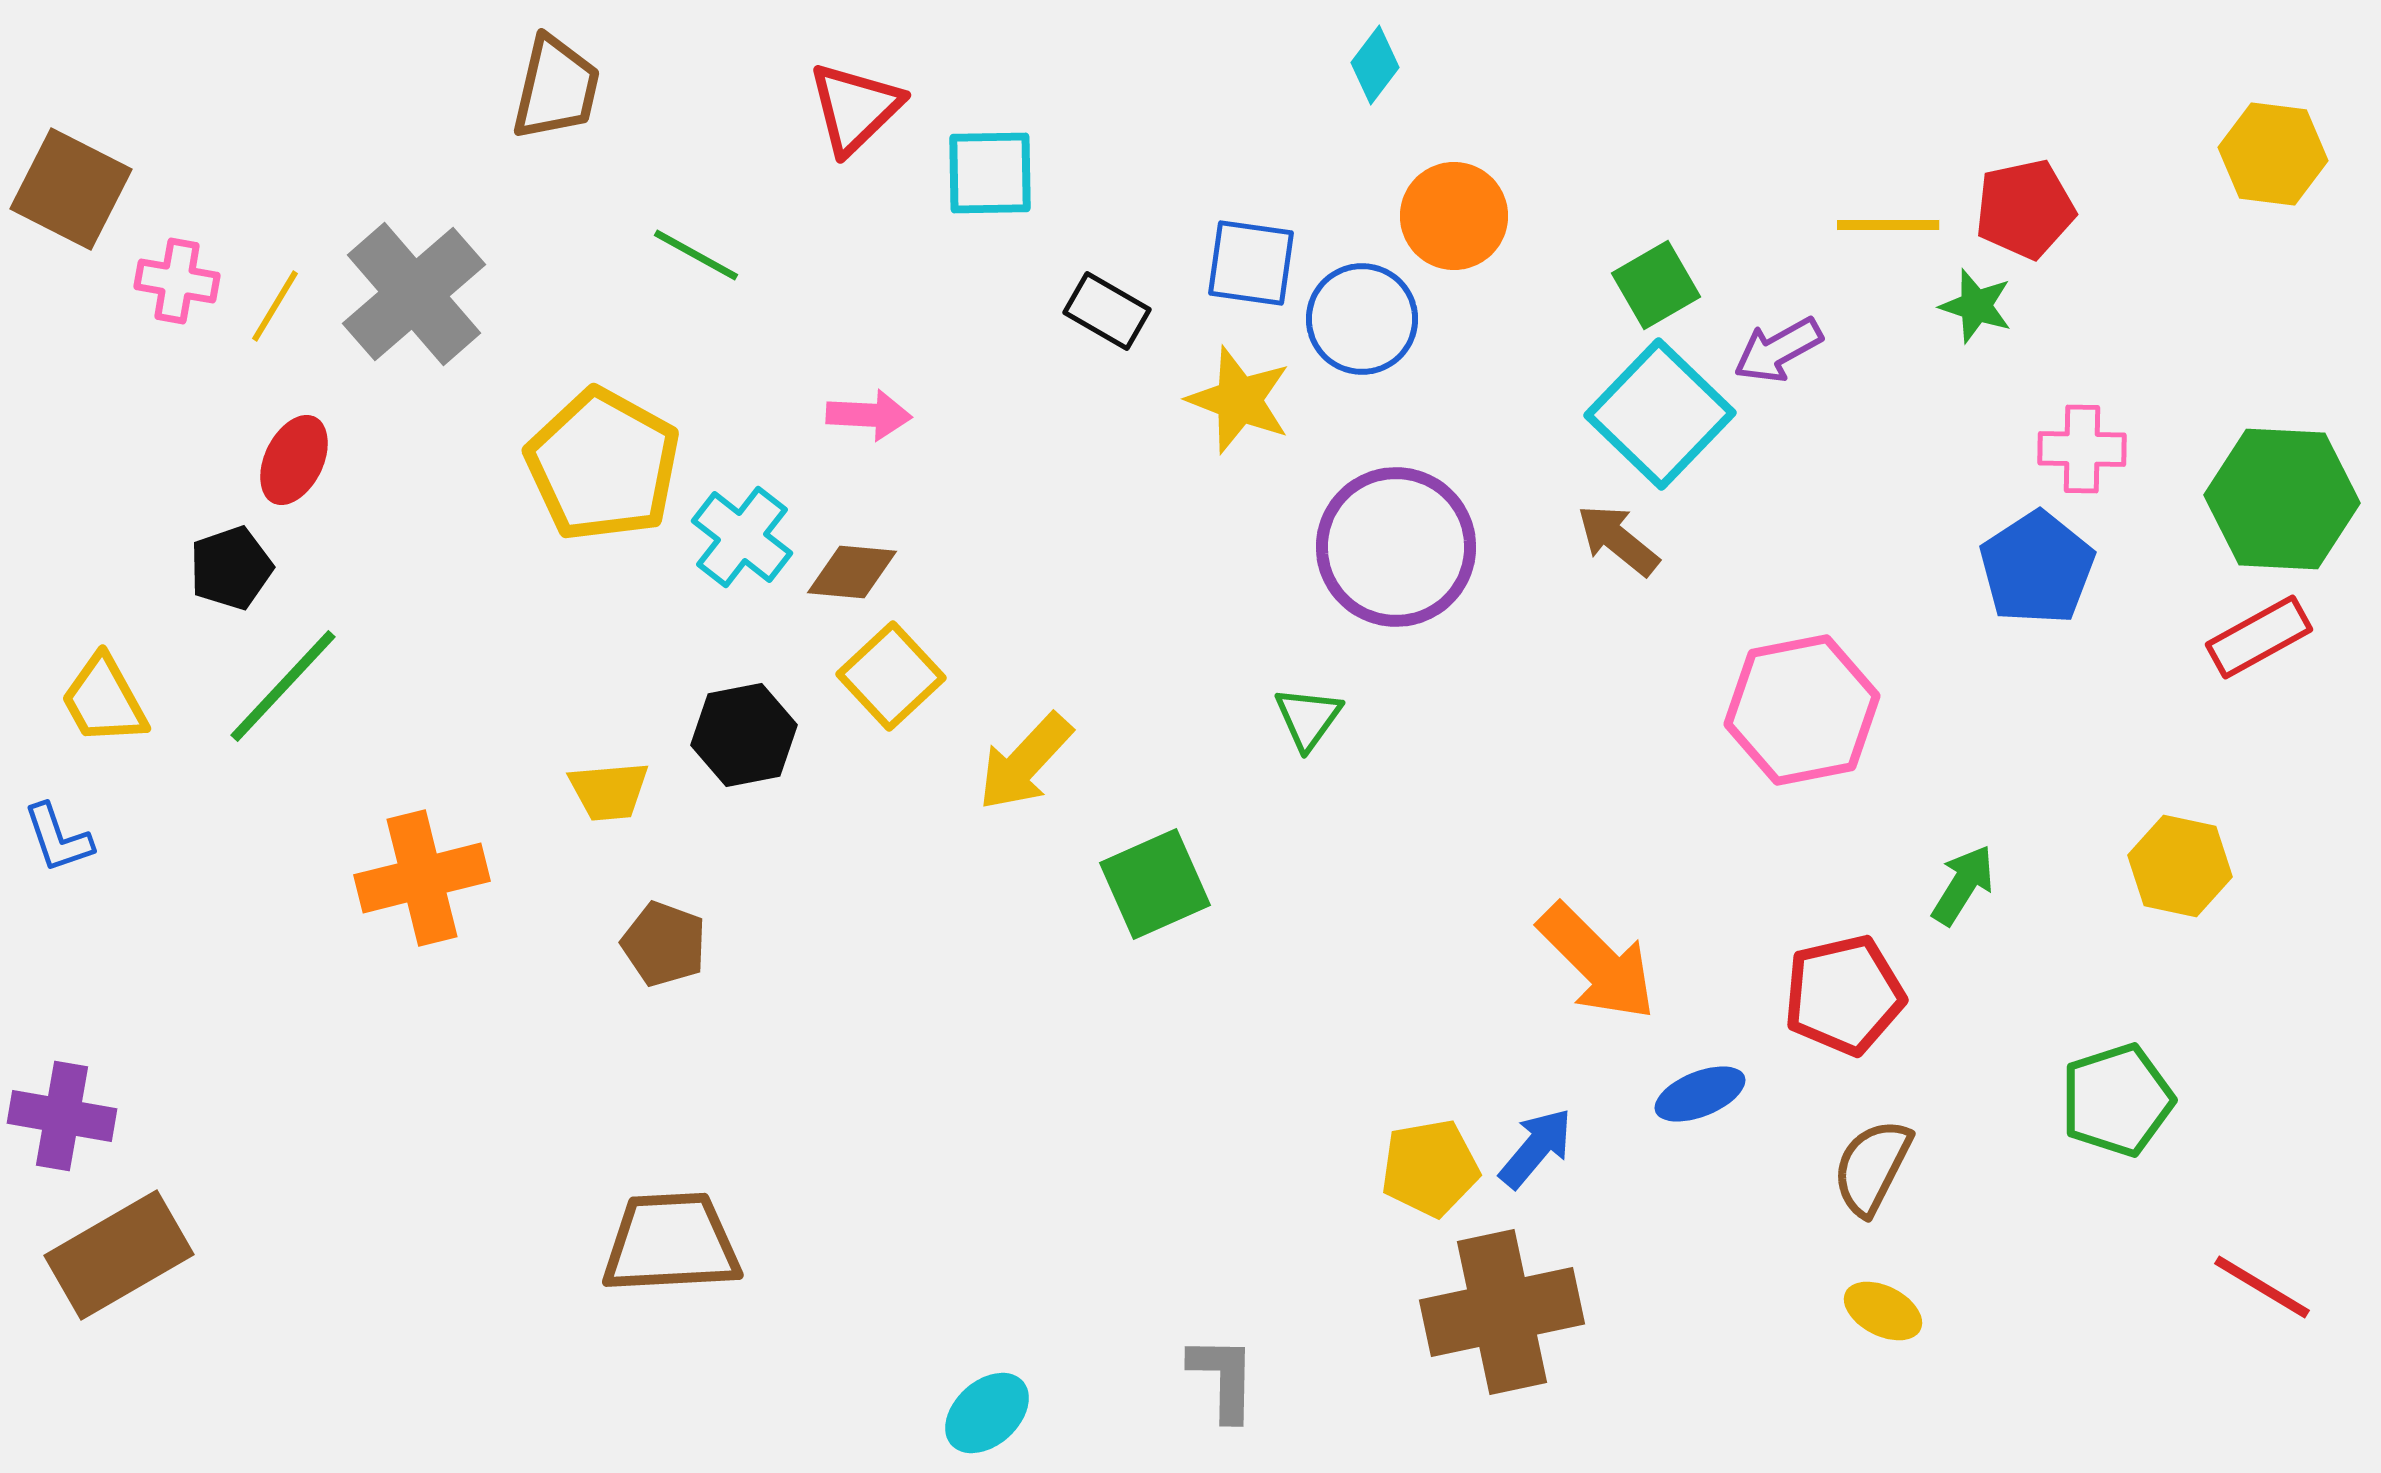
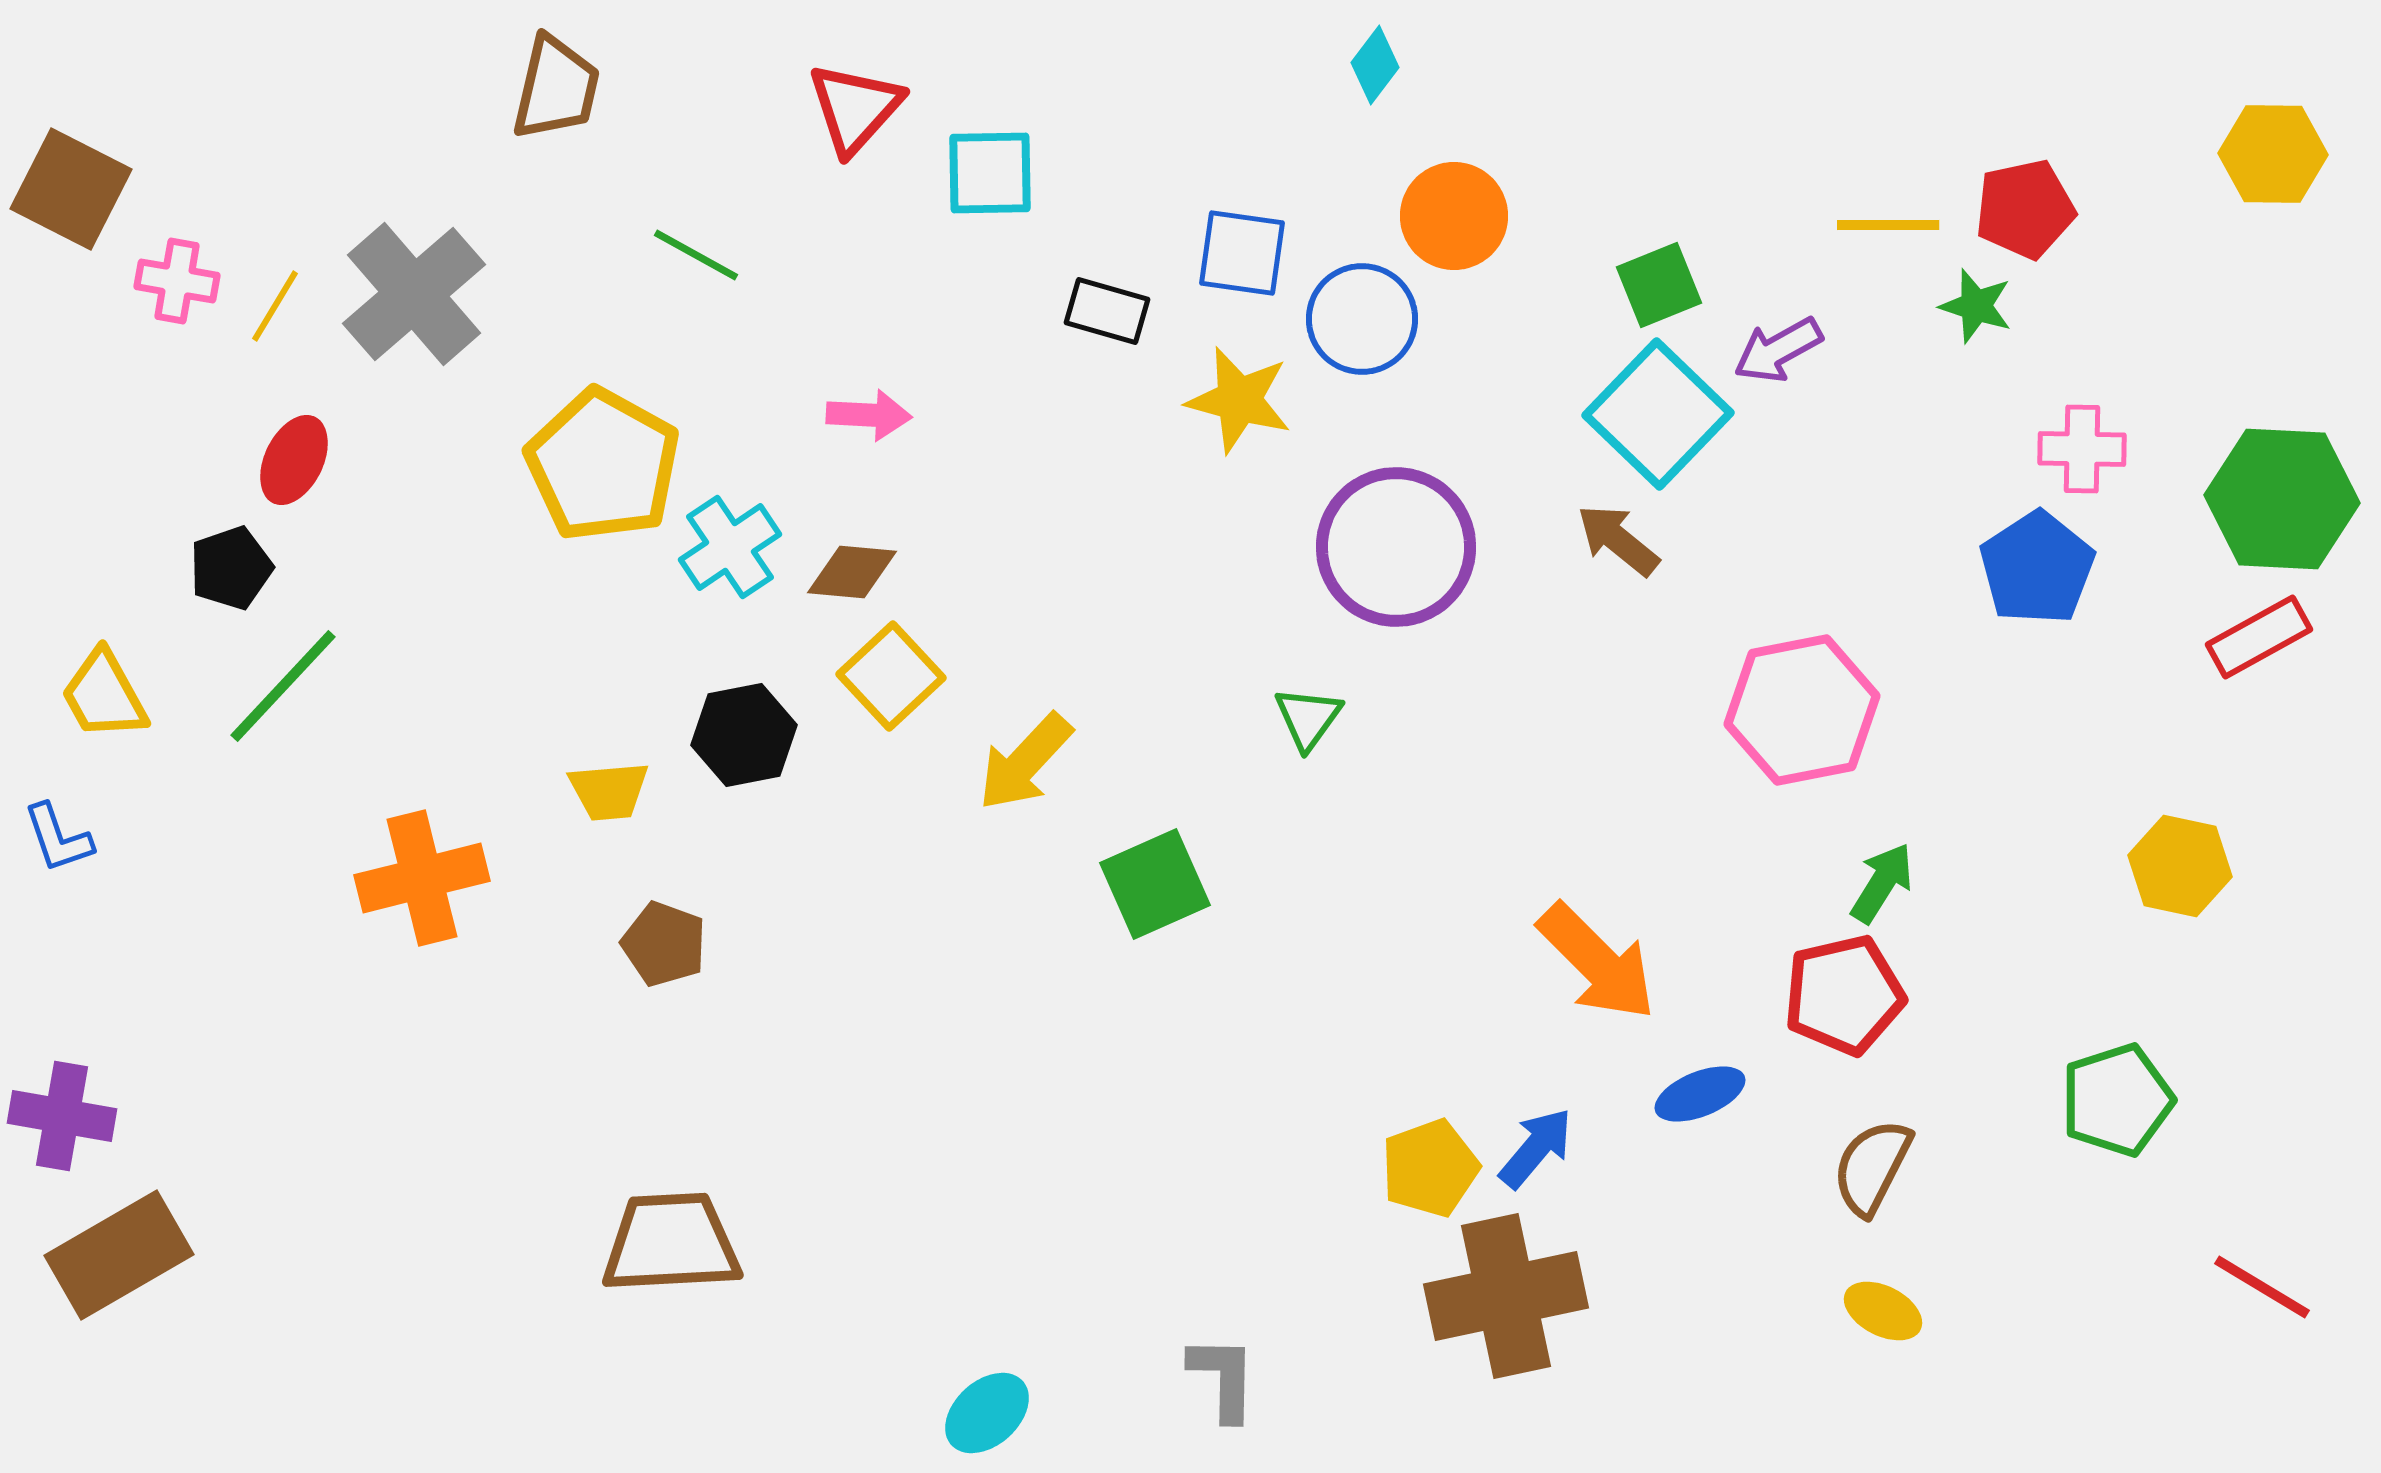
red triangle at (855, 108): rotated 4 degrees counterclockwise
yellow hexagon at (2273, 154): rotated 6 degrees counterclockwise
blue square at (1251, 263): moved 9 px left, 10 px up
green square at (1656, 285): moved 3 px right; rotated 8 degrees clockwise
black rectangle at (1107, 311): rotated 14 degrees counterclockwise
yellow star at (1239, 400): rotated 6 degrees counterclockwise
cyan square at (1660, 414): moved 2 px left
cyan cross at (742, 537): moved 12 px left, 10 px down; rotated 18 degrees clockwise
yellow trapezoid at (104, 700): moved 5 px up
green arrow at (1963, 885): moved 81 px left, 2 px up
yellow pentagon at (1430, 1168): rotated 10 degrees counterclockwise
brown cross at (1502, 1312): moved 4 px right, 16 px up
